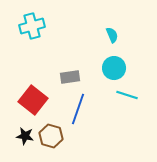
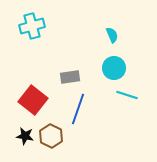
brown hexagon: rotated 10 degrees clockwise
